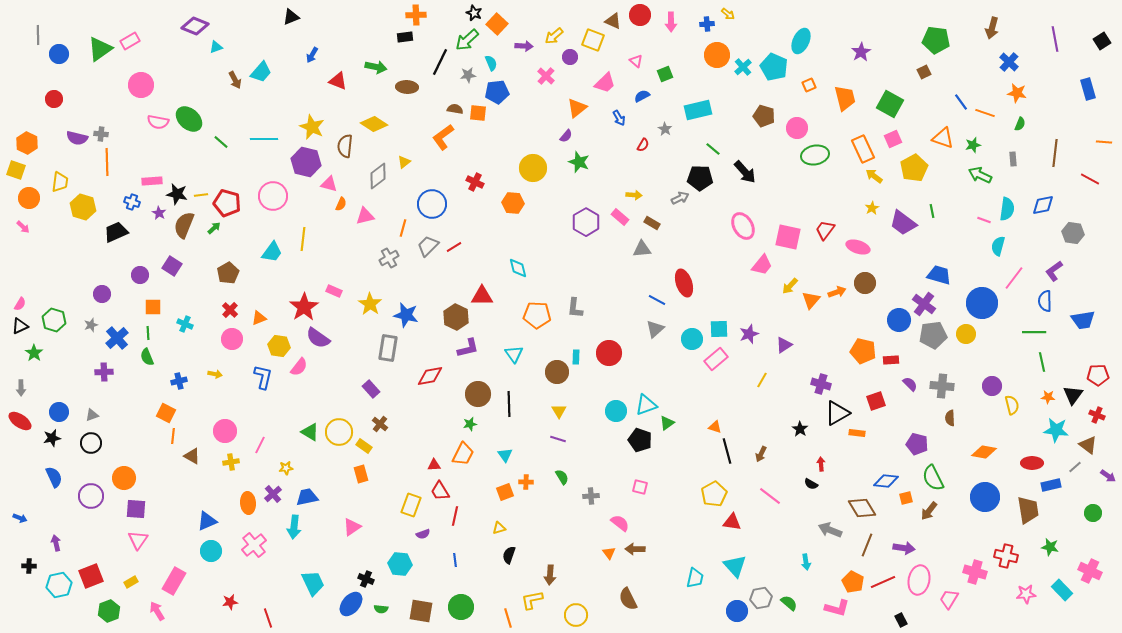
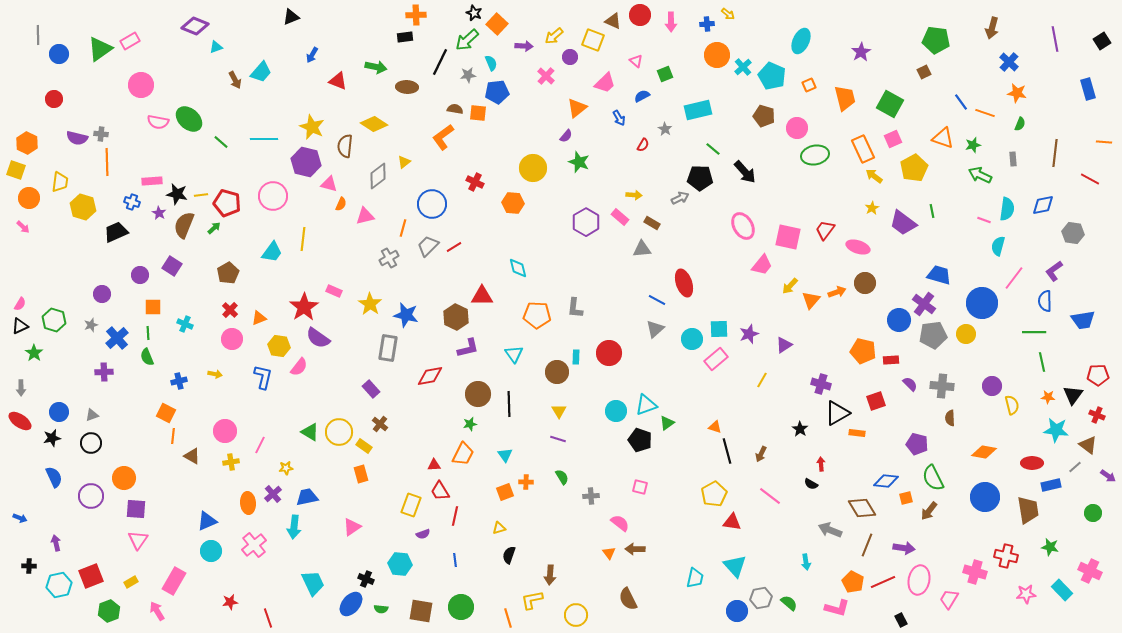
cyan pentagon at (774, 67): moved 2 px left, 9 px down
